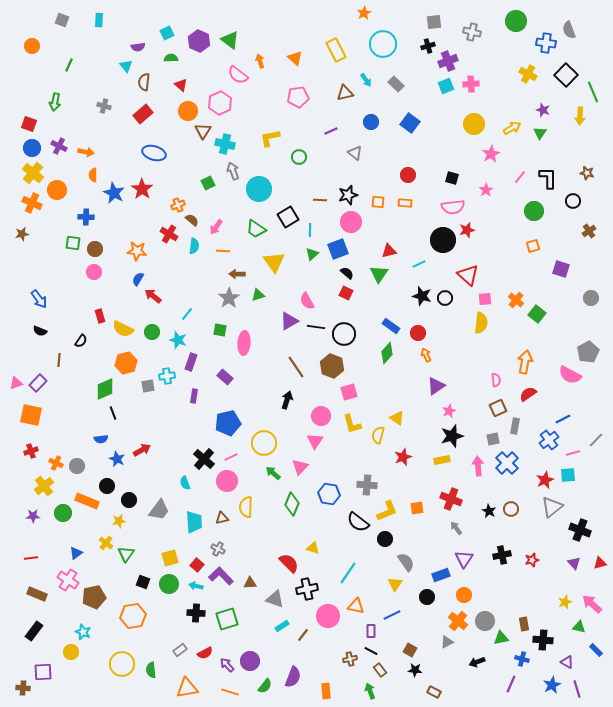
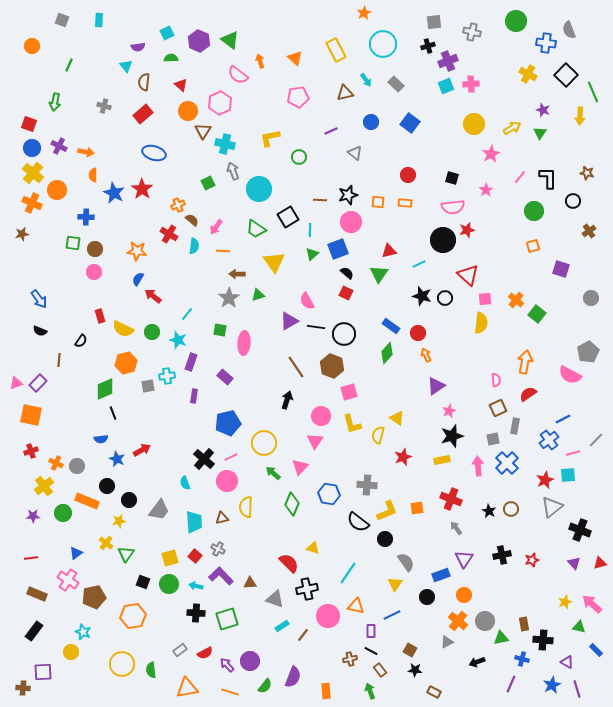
red square at (197, 565): moved 2 px left, 9 px up
